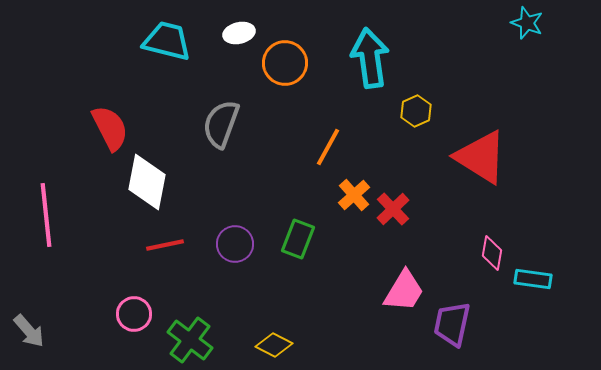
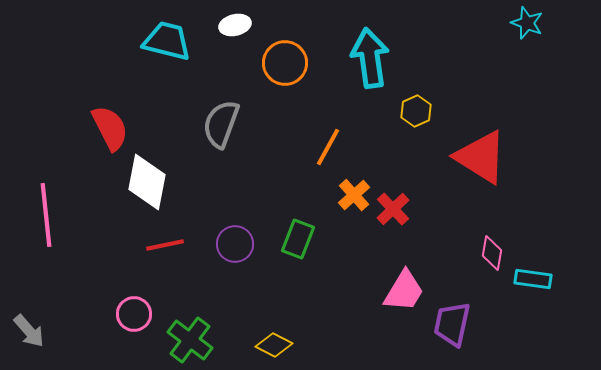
white ellipse: moved 4 px left, 8 px up
